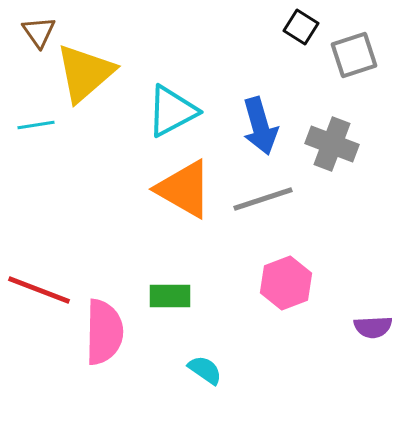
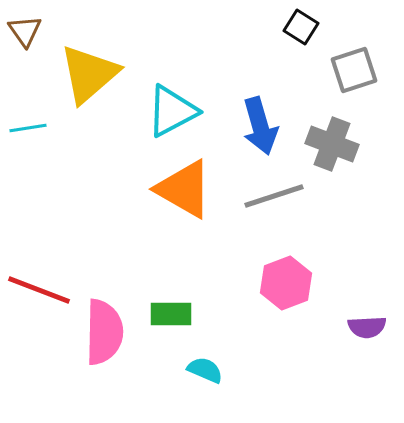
brown triangle: moved 14 px left, 1 px up
gray square: moved 15 px down
yellow triangle: moved 4 px right, 1 px down
cyan line: moved 8 px left, 3 px down
gray line: moved 11 px right, 3 px up
green rectangle: moved 1 px right, 18 px down
purple semicircle: moved 6 px left
cyan semicircle: rotated 12 degrees counterclockwise
